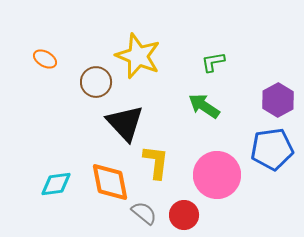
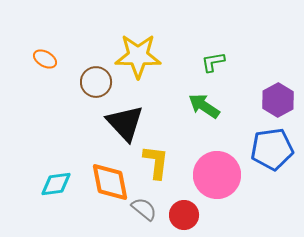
yellow star: rotated 21 degrees counterclockwise
gray semicircle: moved 4 px up
